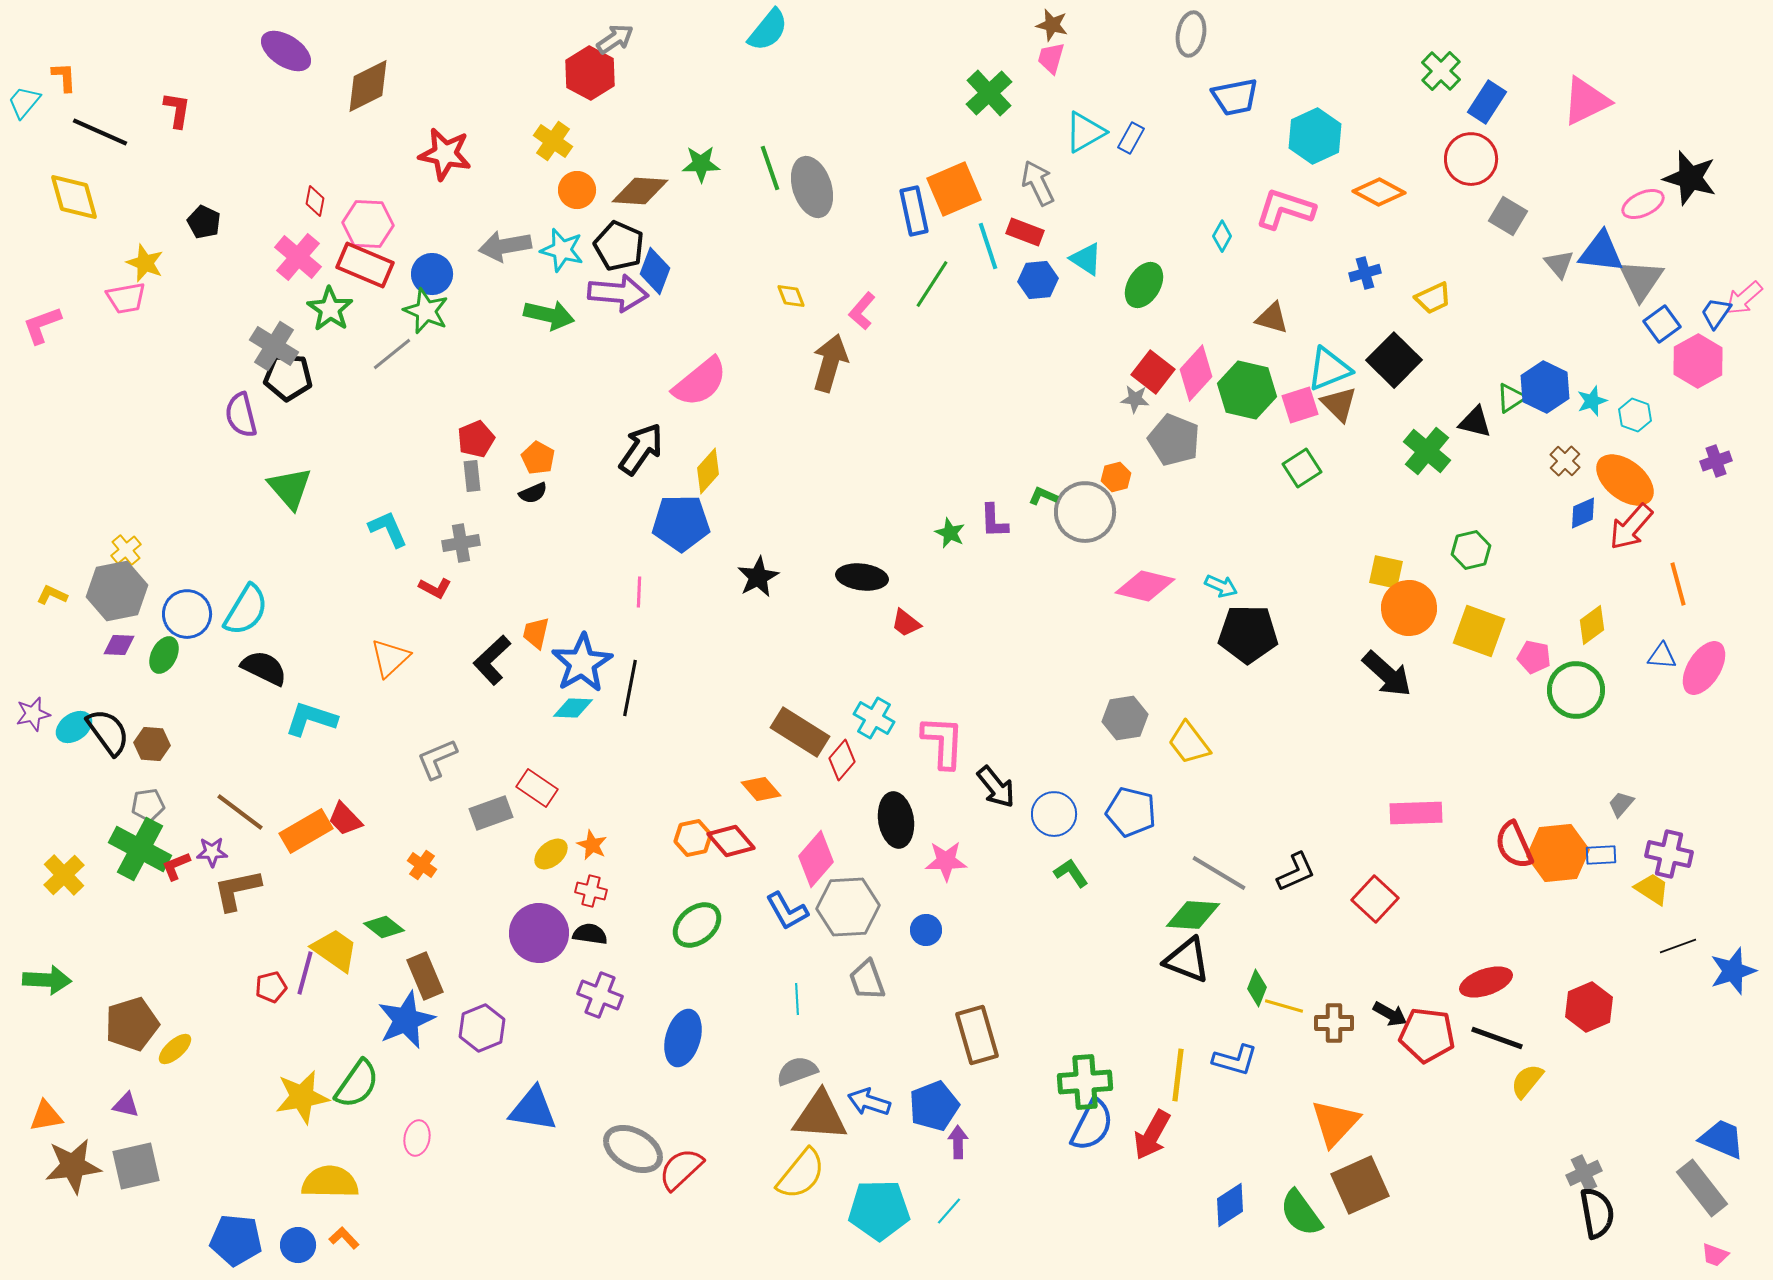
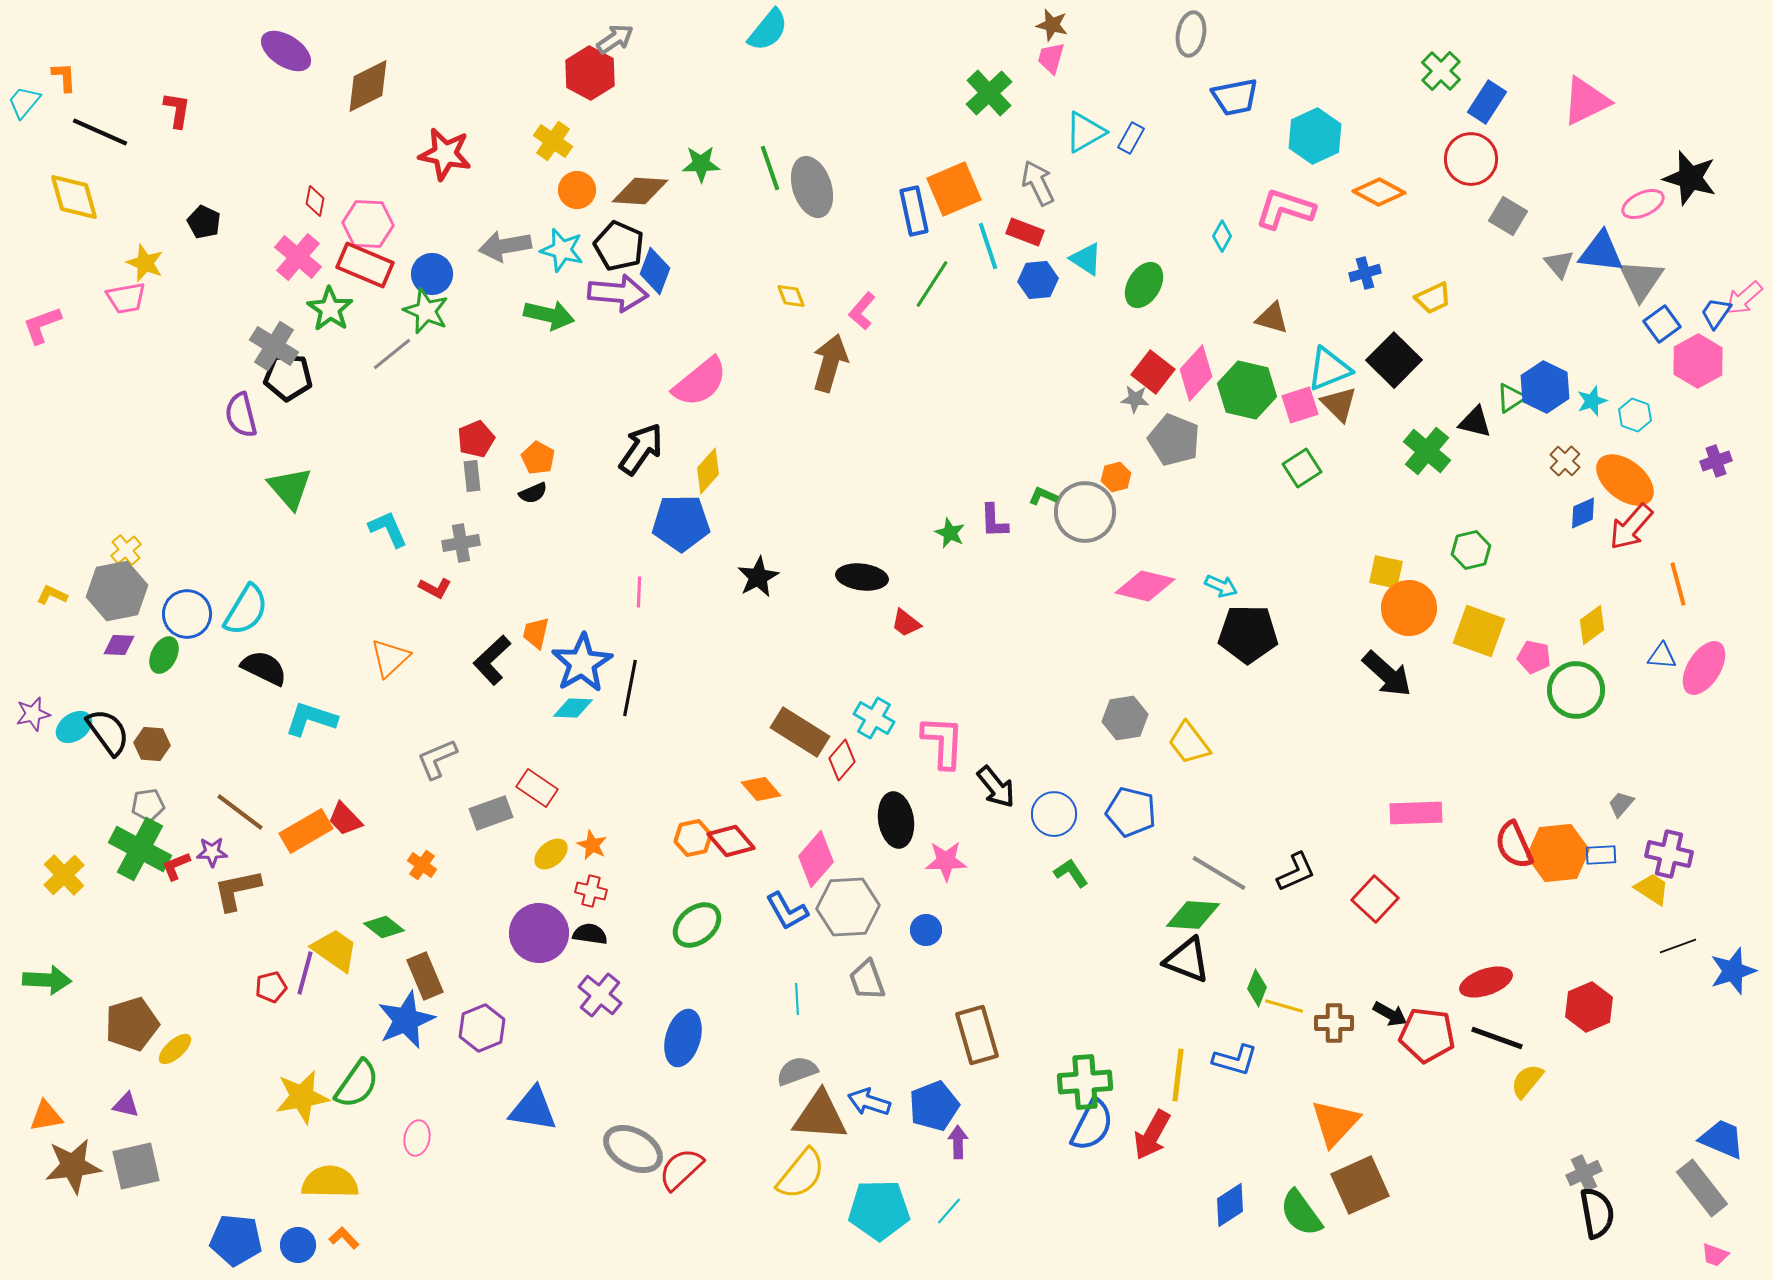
purple cross at (600, 995): rotated 18 degrees clockwise
